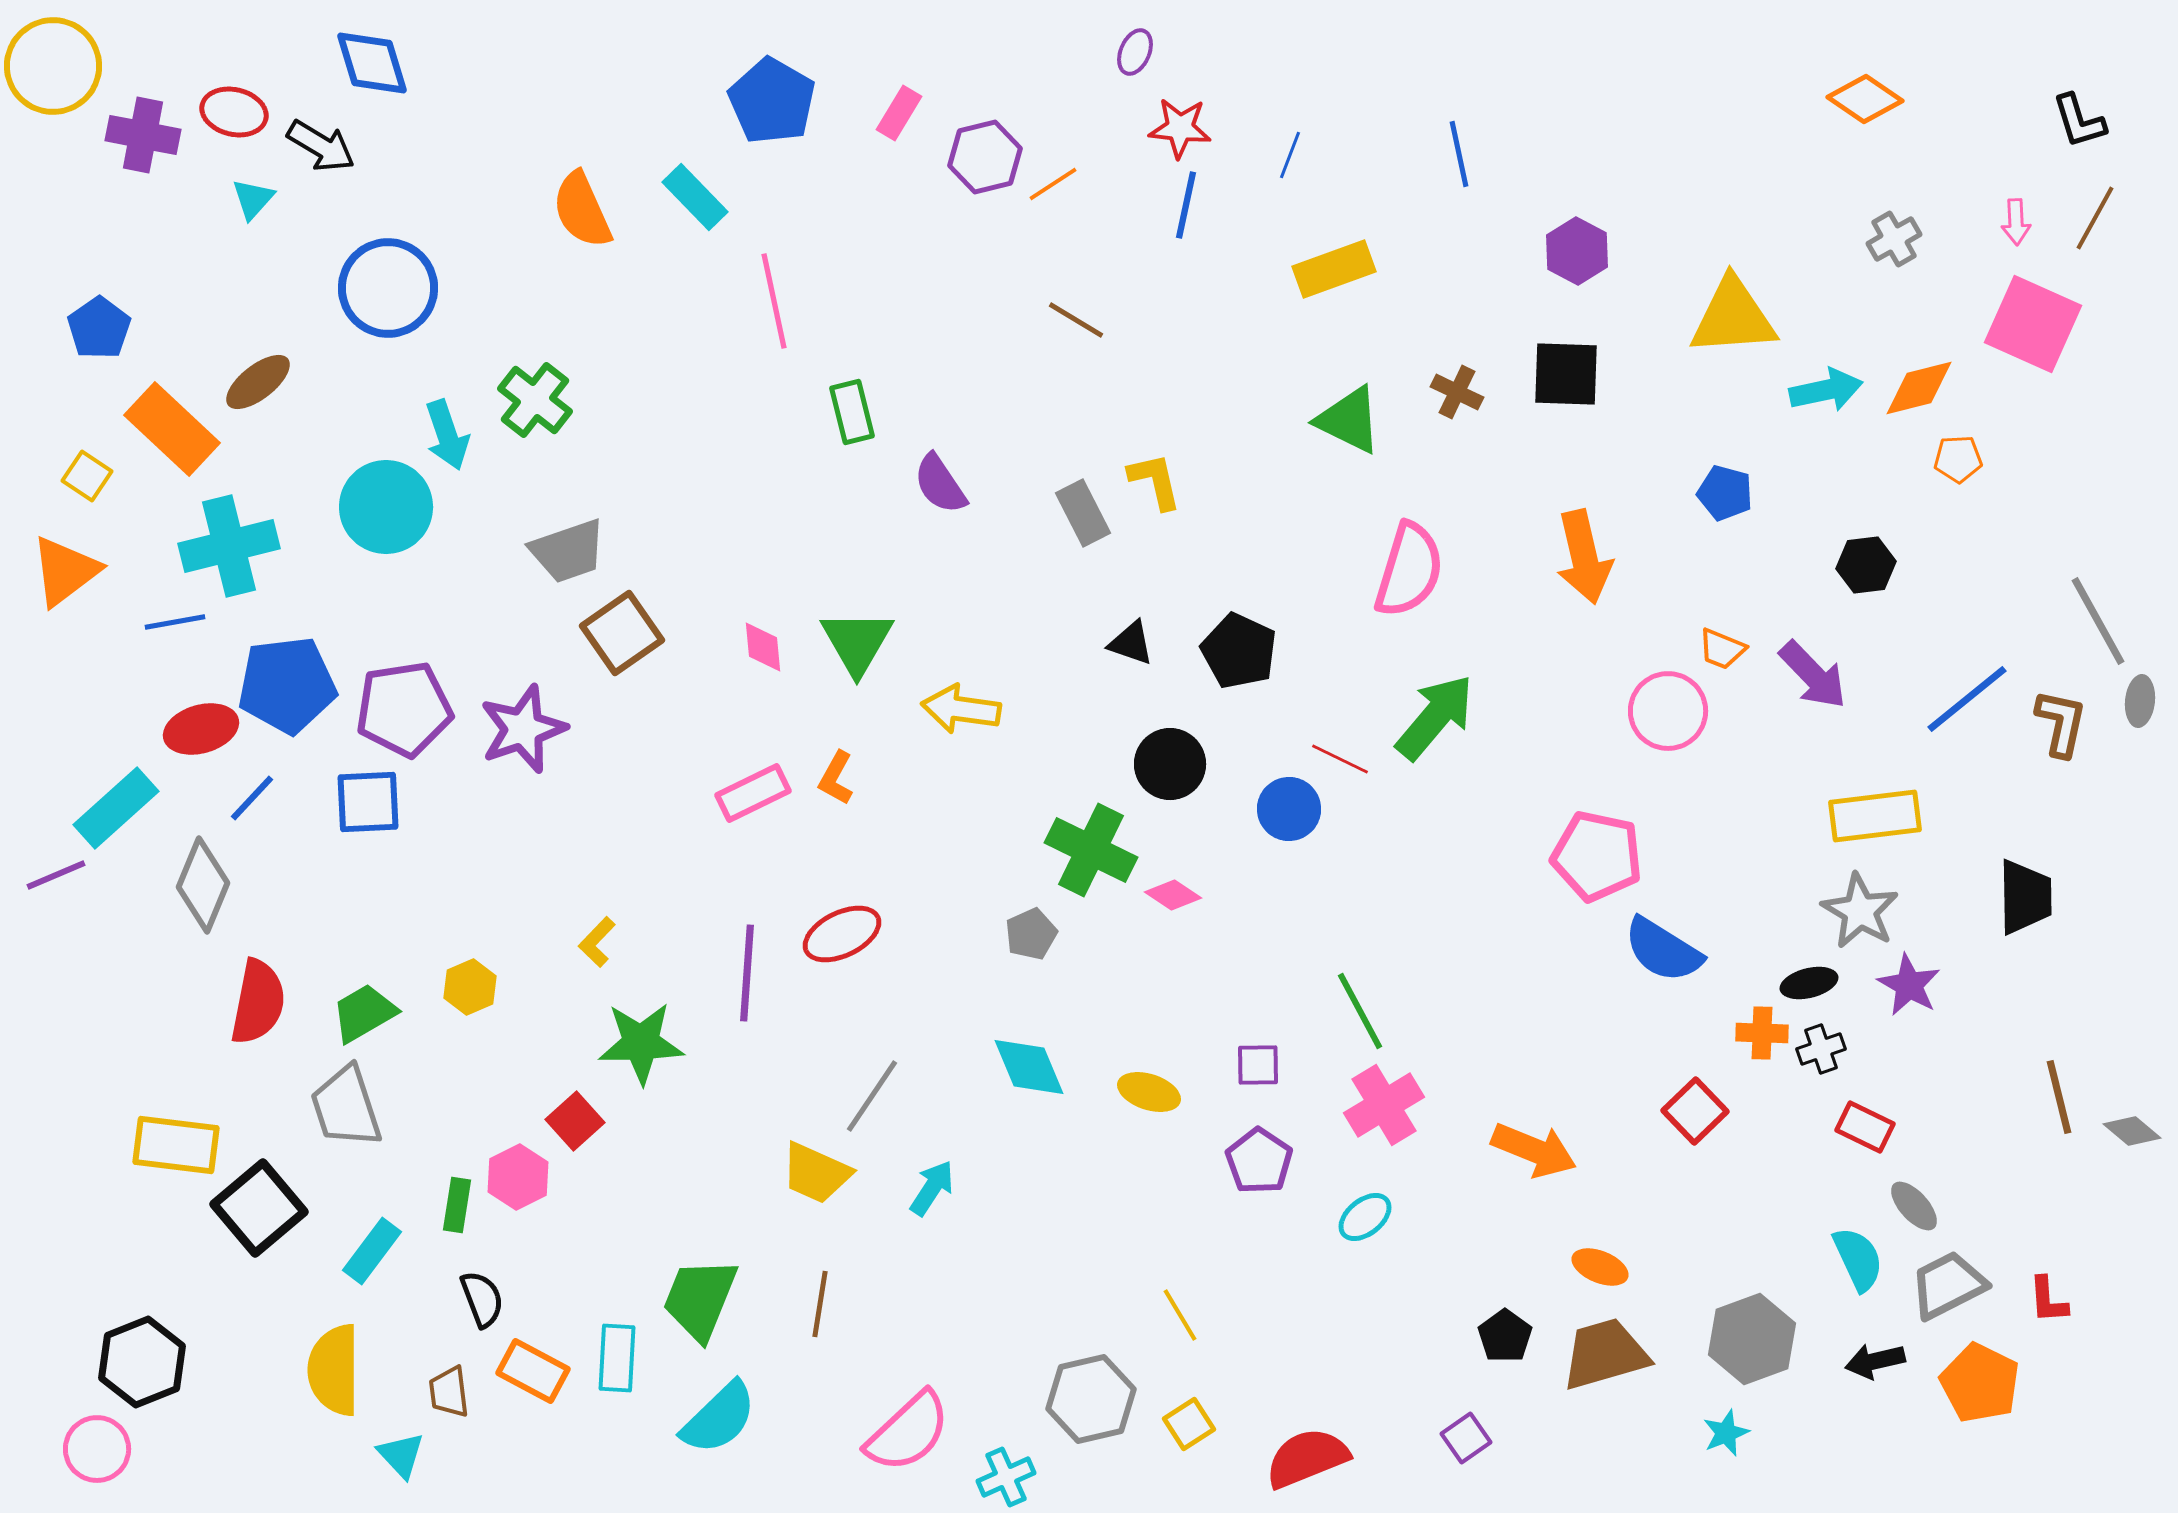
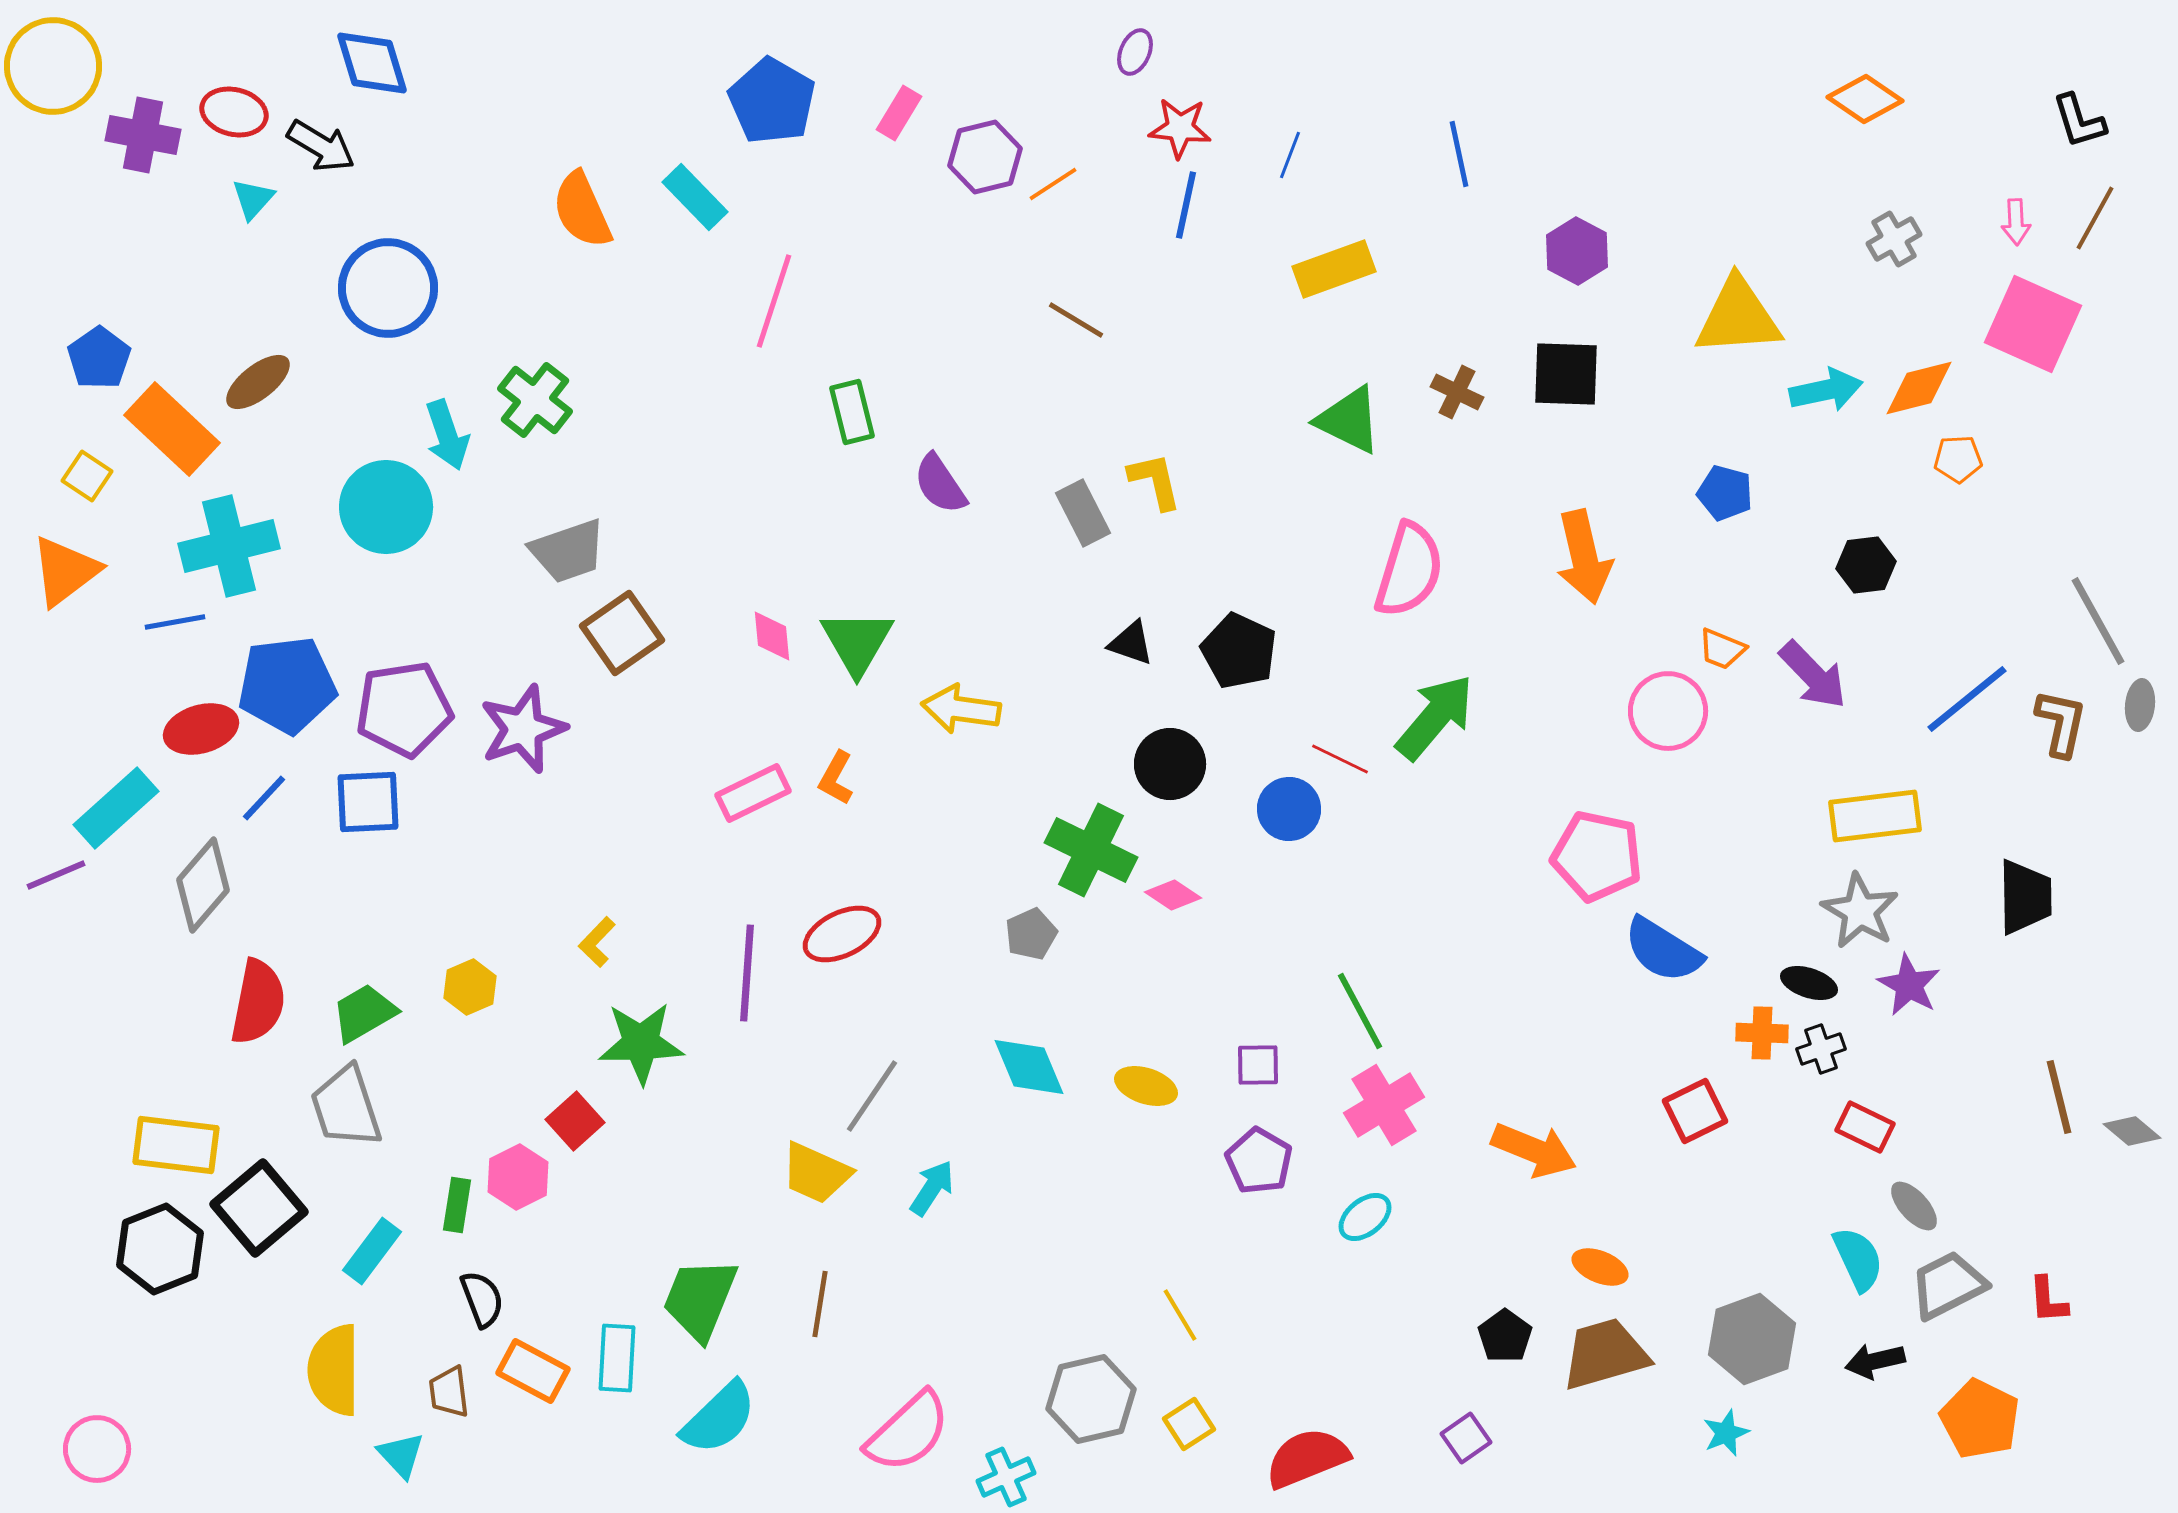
pink line at (774, 301): rotated 30 degrees clockwise
yellow triangle at (1733, 317): moved 5 px right
blue pentagon at (99, 328): moved 30 px down
pink diamond at (763, 647): moved 9 px right, 11 px up
gray ellipse at (2140, 701): moved 4 px down
blue line at (252, 798): moved 12 px right
gray diamond at (203, 885): rotated 18 degrees clockwise
black ellipse at (1809, 983): rotated 32 degrees clockwise
yellow ellipse at (1149, 1092): moved 3 px left, 6 px up
red square at (1695, 1111): rotated 18 degrees clockwise
purple pentagon at (1259, 1161): rotated 4 degrees counterclockwise
black hexagon at (142, 1362): moved 18 px right, 113 px up
orange pentagon at (1980, 1383): moved 36 px down
